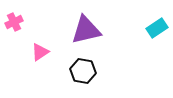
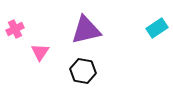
pink cross: moved 1 px right, 7 px down
pink triangle: rotated 24 degrees counterclockwise
